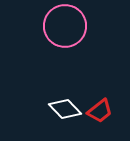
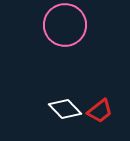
pink circle: moved 1 px up
